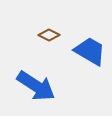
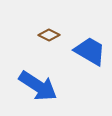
blue arrow: moved 2 px right
